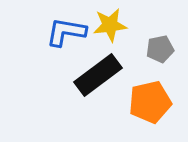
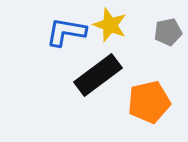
yellow star: rotated 28 degrees clockwise
gray pentagon: moved 8 px right, 17 px up
orange pentagon: moved 1 px left
